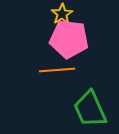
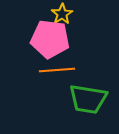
pink pentagon: moved 19 px left
green trapezoid: moved 2 px left, 10 px up; rotated 57 degrees counterclockwise
